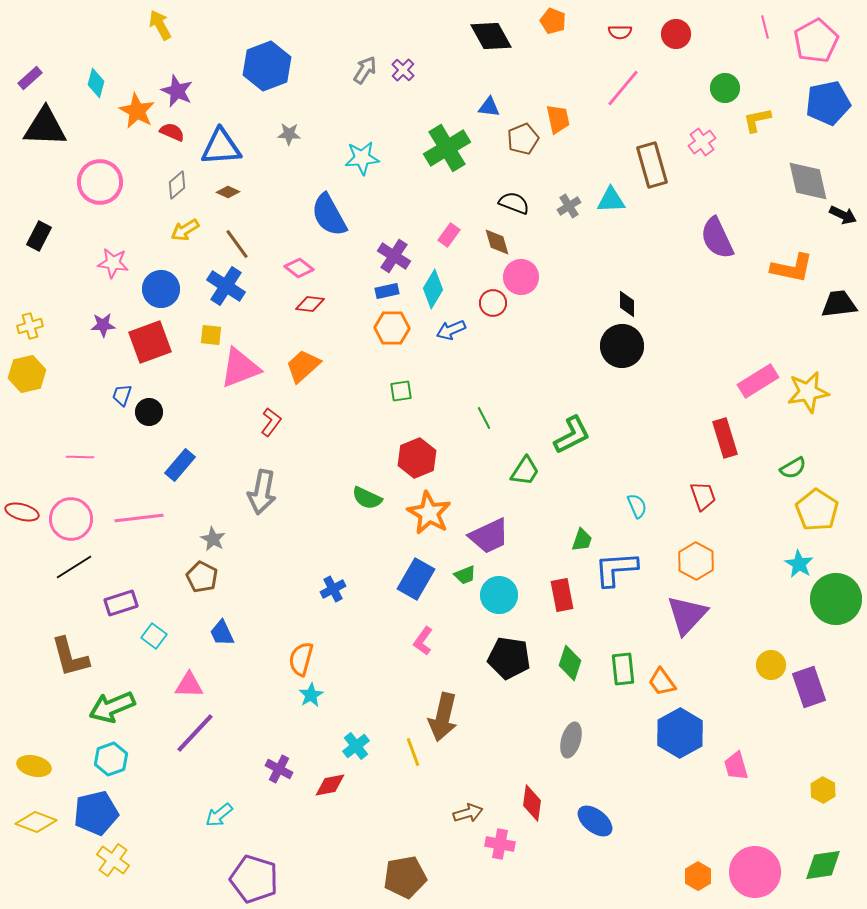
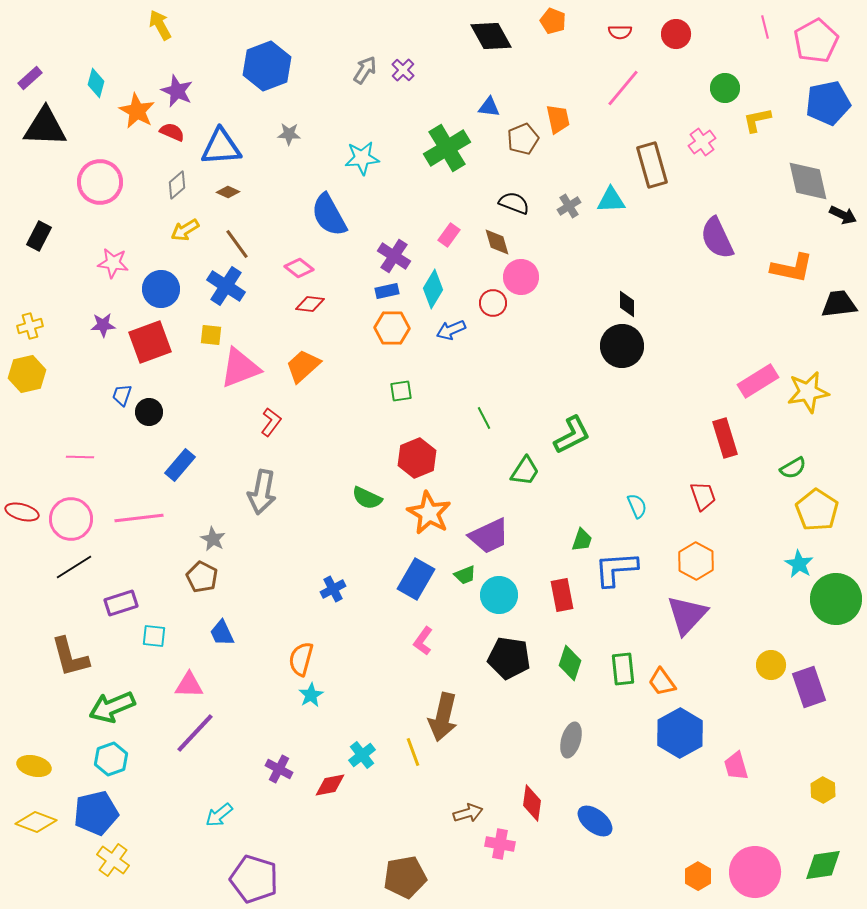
cyan square at (154, 636): rotated 30 degrees counterclockwise
cyan cross at (356, 746): moved 6 px right, 9 px down
